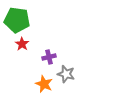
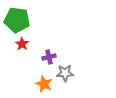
gray star: moved 1 px left, 1 px up; rotated 18 degrees counterclockwise
